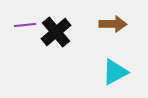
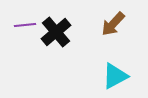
brown arrow: rotated 132 degrees clockwise
cyan triangle: moved 4 px down
